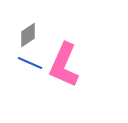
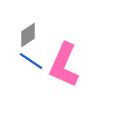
blue line: moved 1 px right, 2 px up; rotated 10 degrees clockwise
